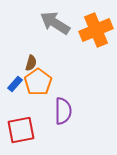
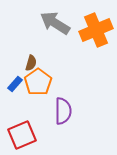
red square: moved 1 px right, 5 px down; rotated 12 degrees counterclockwise
